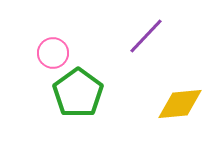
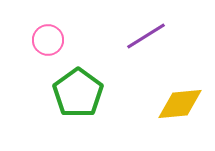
purple line: rotated 15 degrees clockwise
pink circle: moved 5 px left, 13 px up
